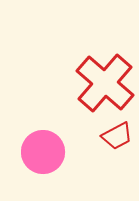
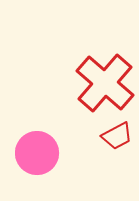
pink circle: moved 6 px left, 1 px down
